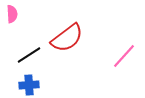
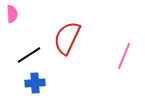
red semicircle: rotated 152 degrees clockwise
pink line: rotated 20 degrees counterclockwise
blue cross: moved 6 px right, 2 px up
